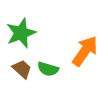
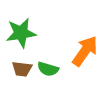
green star: rotated 12 degrees clockwise
brown trapezoid: rotated 145 degrees clockwise
